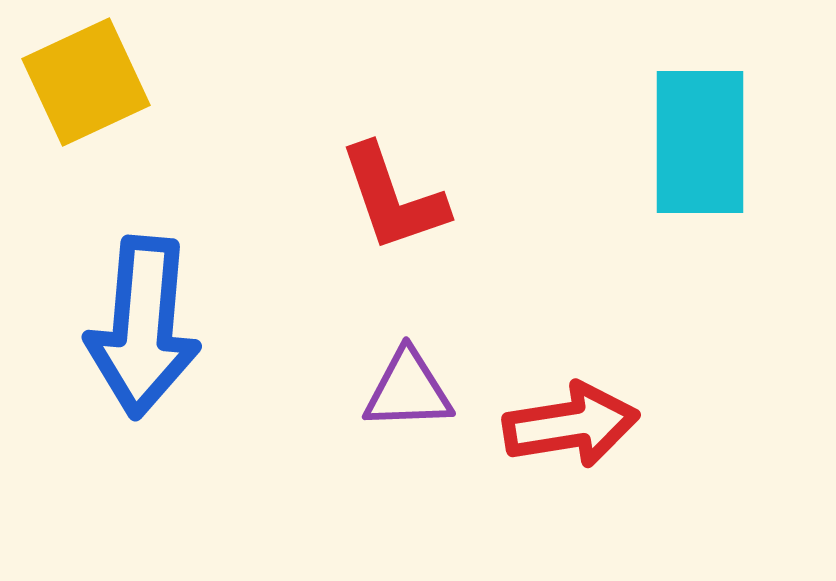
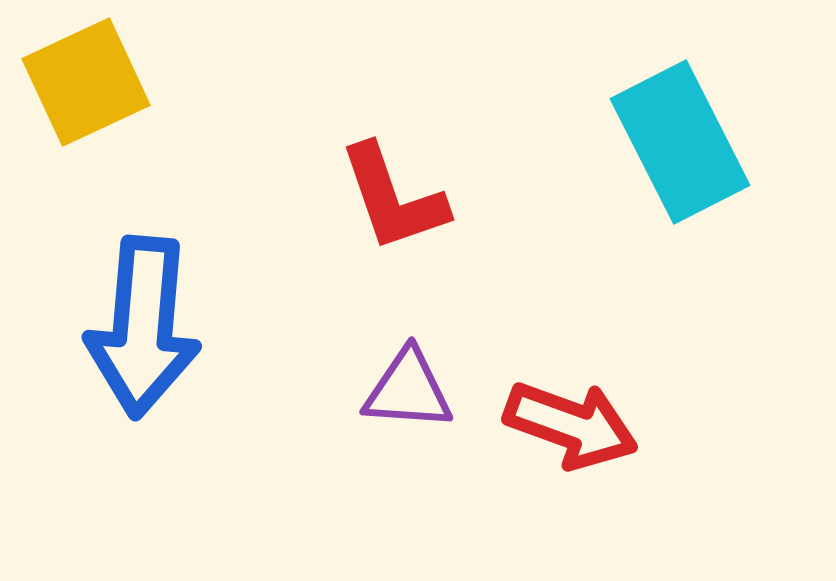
cyan rectangle: moved 20 px left; rotated 27 degrees counterclockwise
purple triangle: rotated 6 degrees clockwise
red arrow: rotated 29 degrees clockwise
